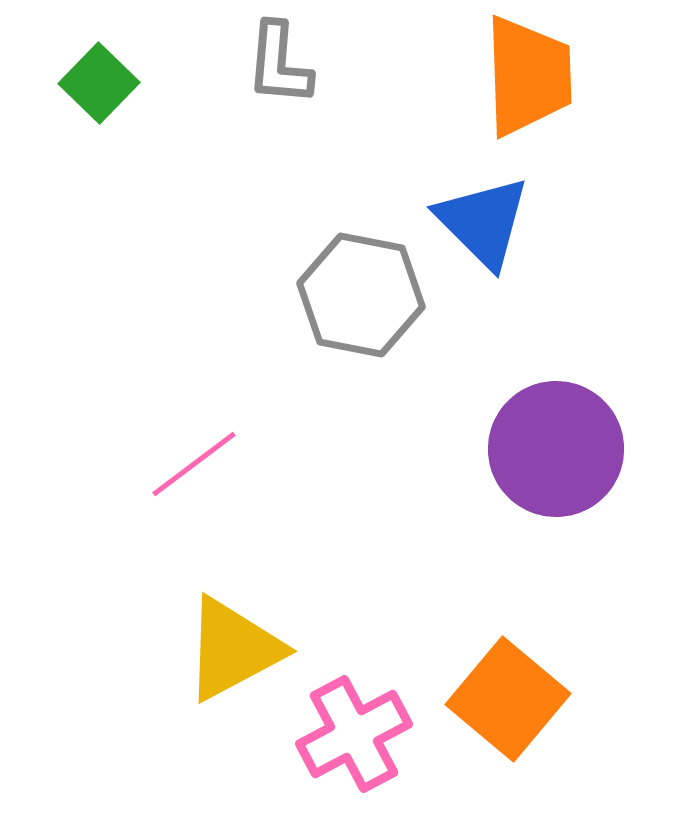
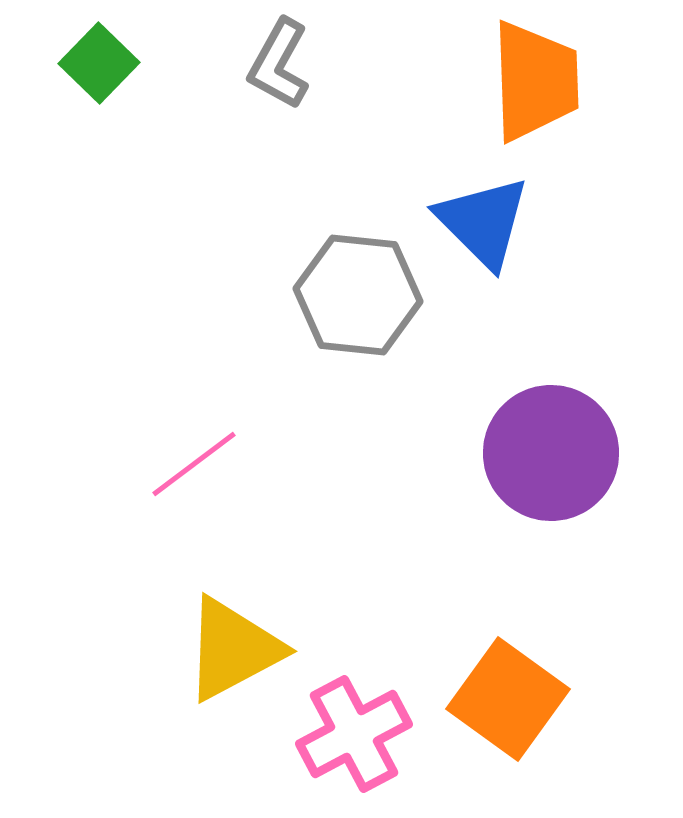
gray L-shape: rotated 24 degrees clockwise
orange trapezoid: moved 7 px right, 5 px down
green square: moved 20 px up
gray hexagon: moved 3 px left; rotated 5 degrees counterclockwise
purple circle: moved 5 px left, 4 px down
orange square: rotated 4 degrees counterclockwise
